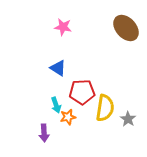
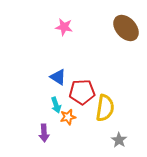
pink star: moved 1 px right
blue triangle: moved 9 px down
gray star: moved 9 px left, 21 px down
